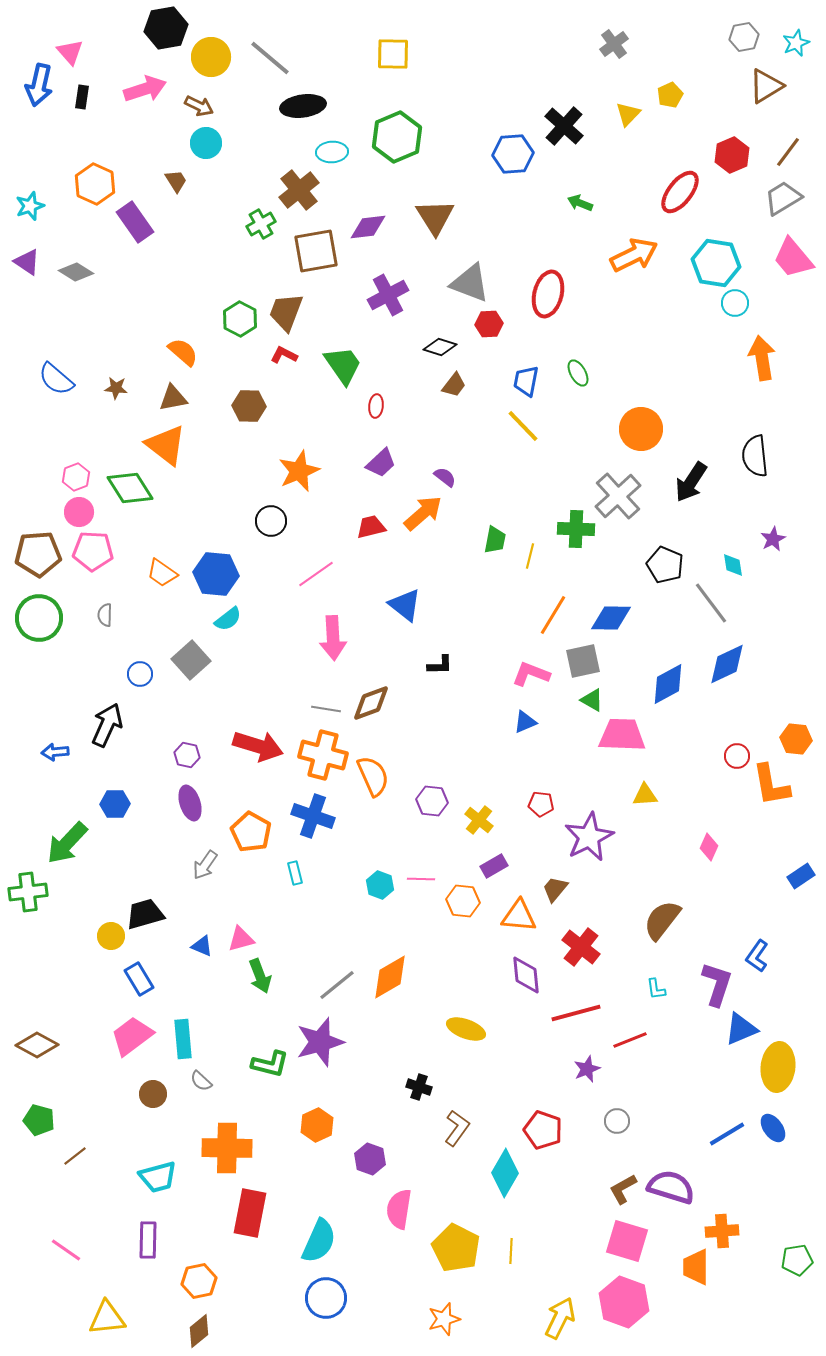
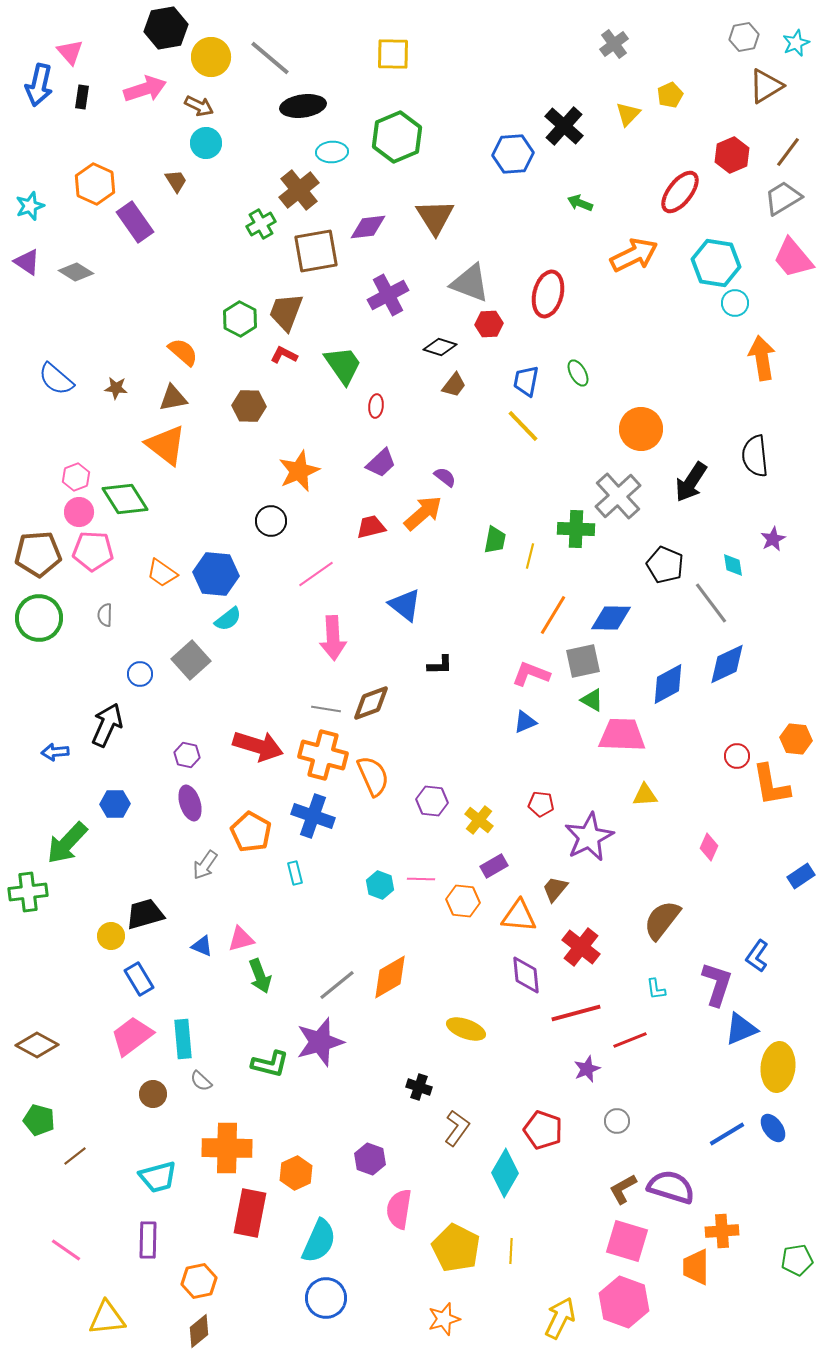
green diamond at (130, 488): moved 5 px left, 11 px down
orange hexagon at (317, 1125): moved 21 px left, 48 px down
